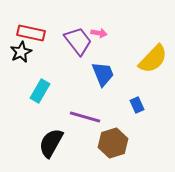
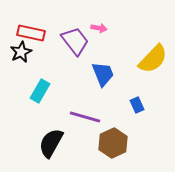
pink arrow: moved 5 px up
purple trapezoid: moved 3 px left
brown hexagon: rotated 8 degrees counterclockwise
